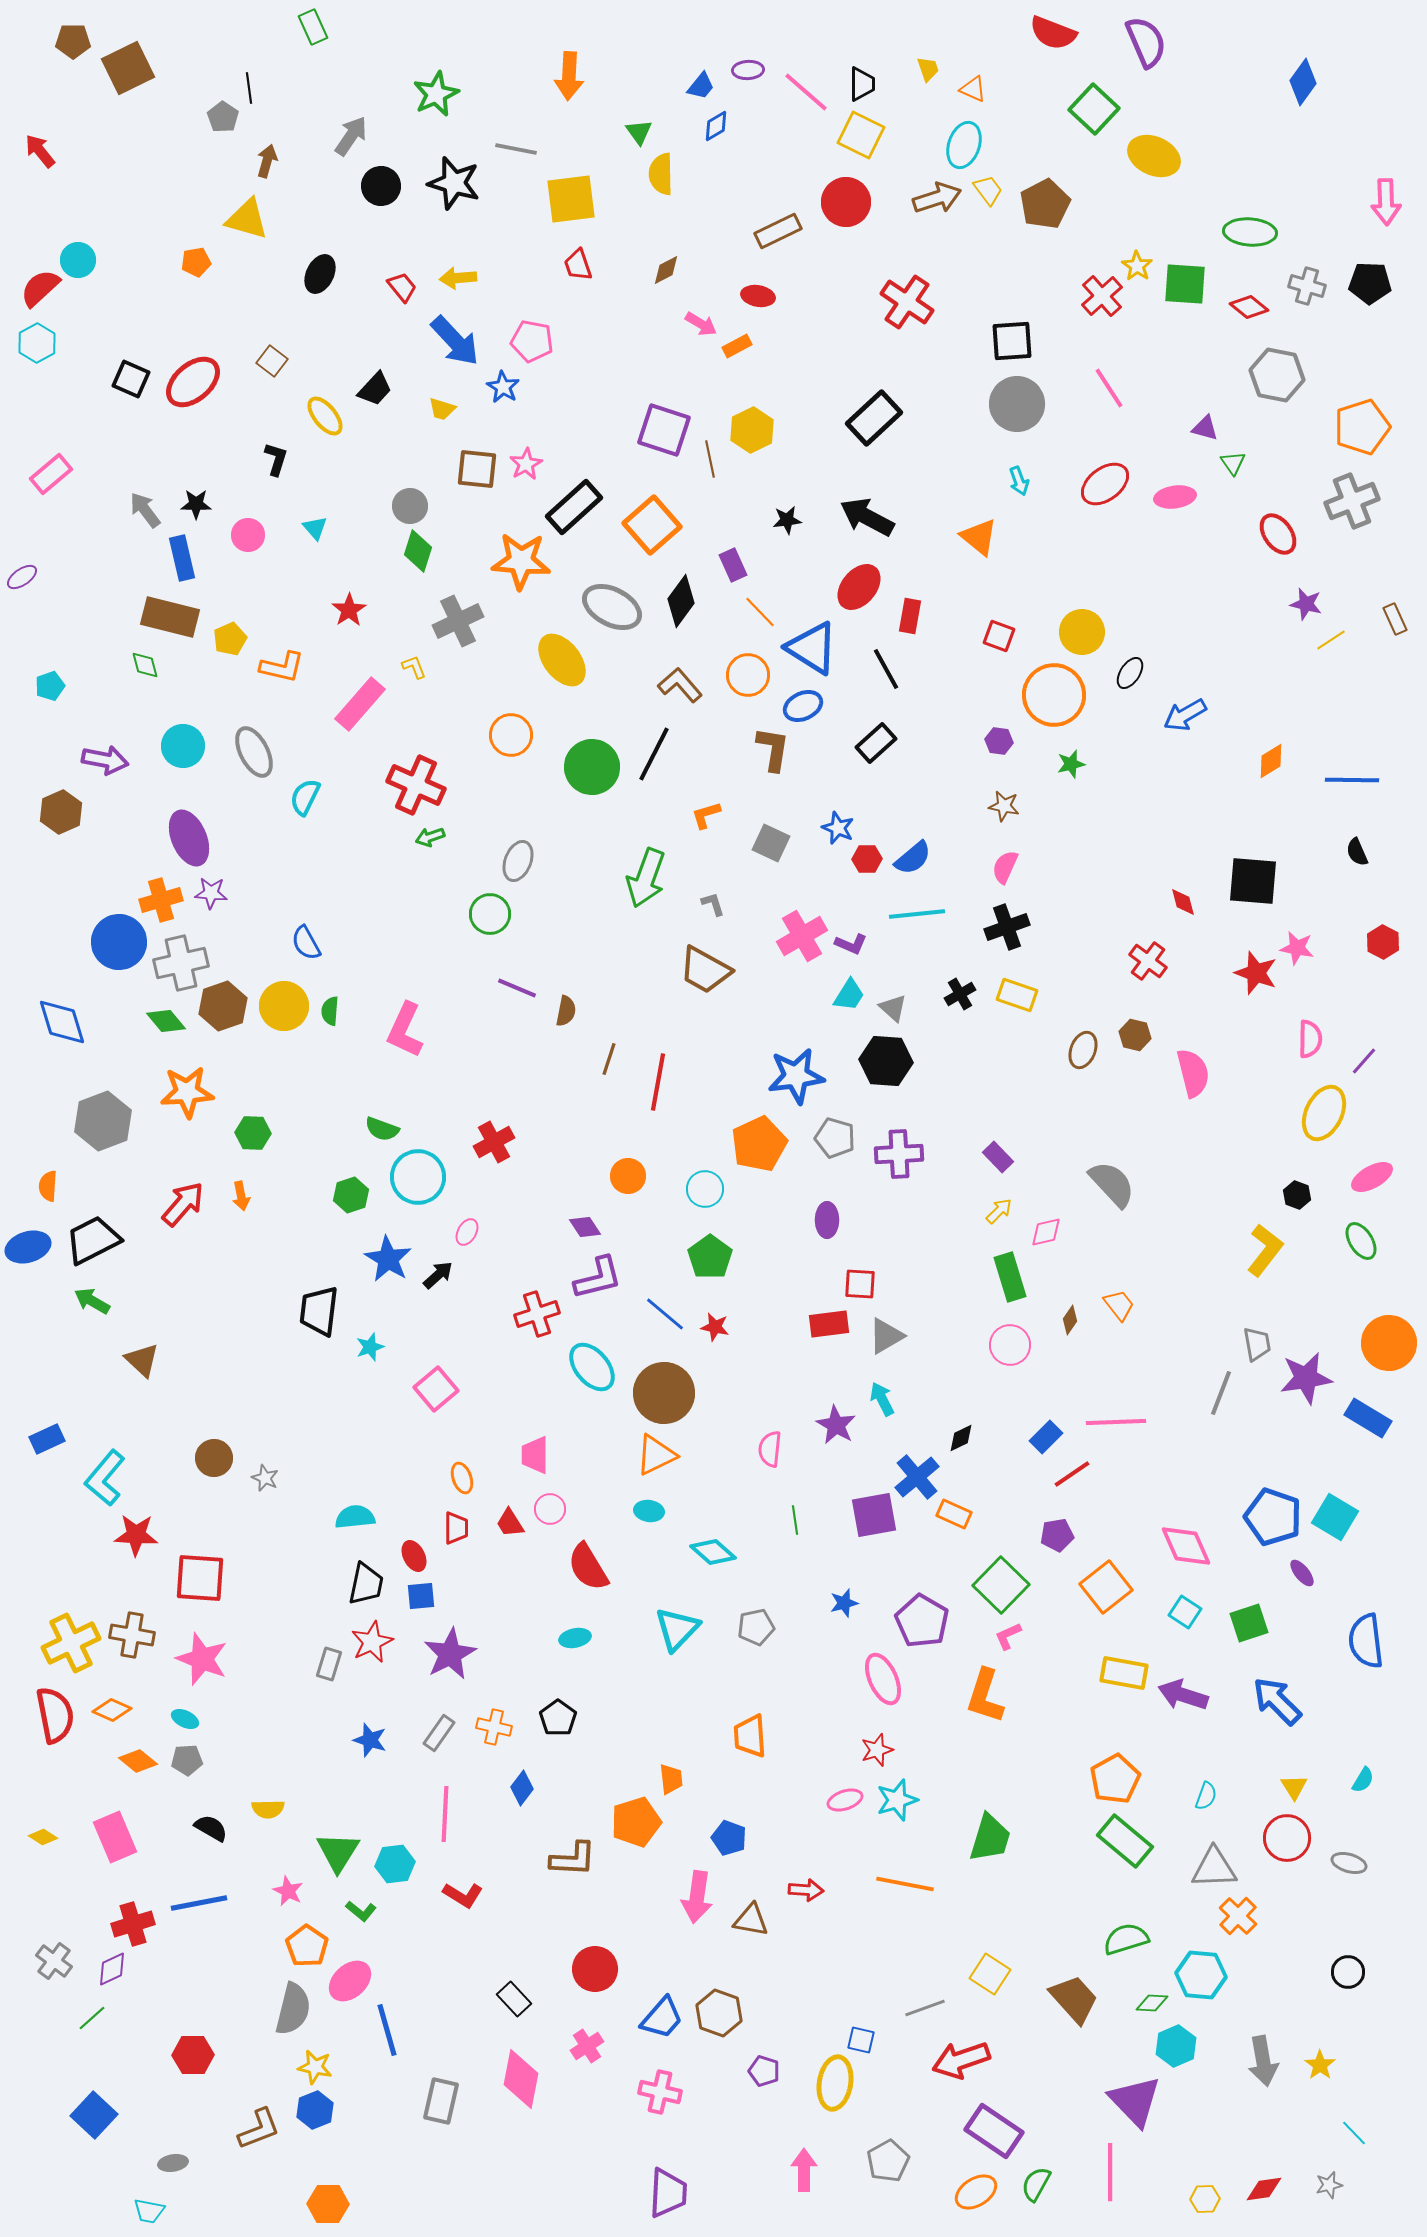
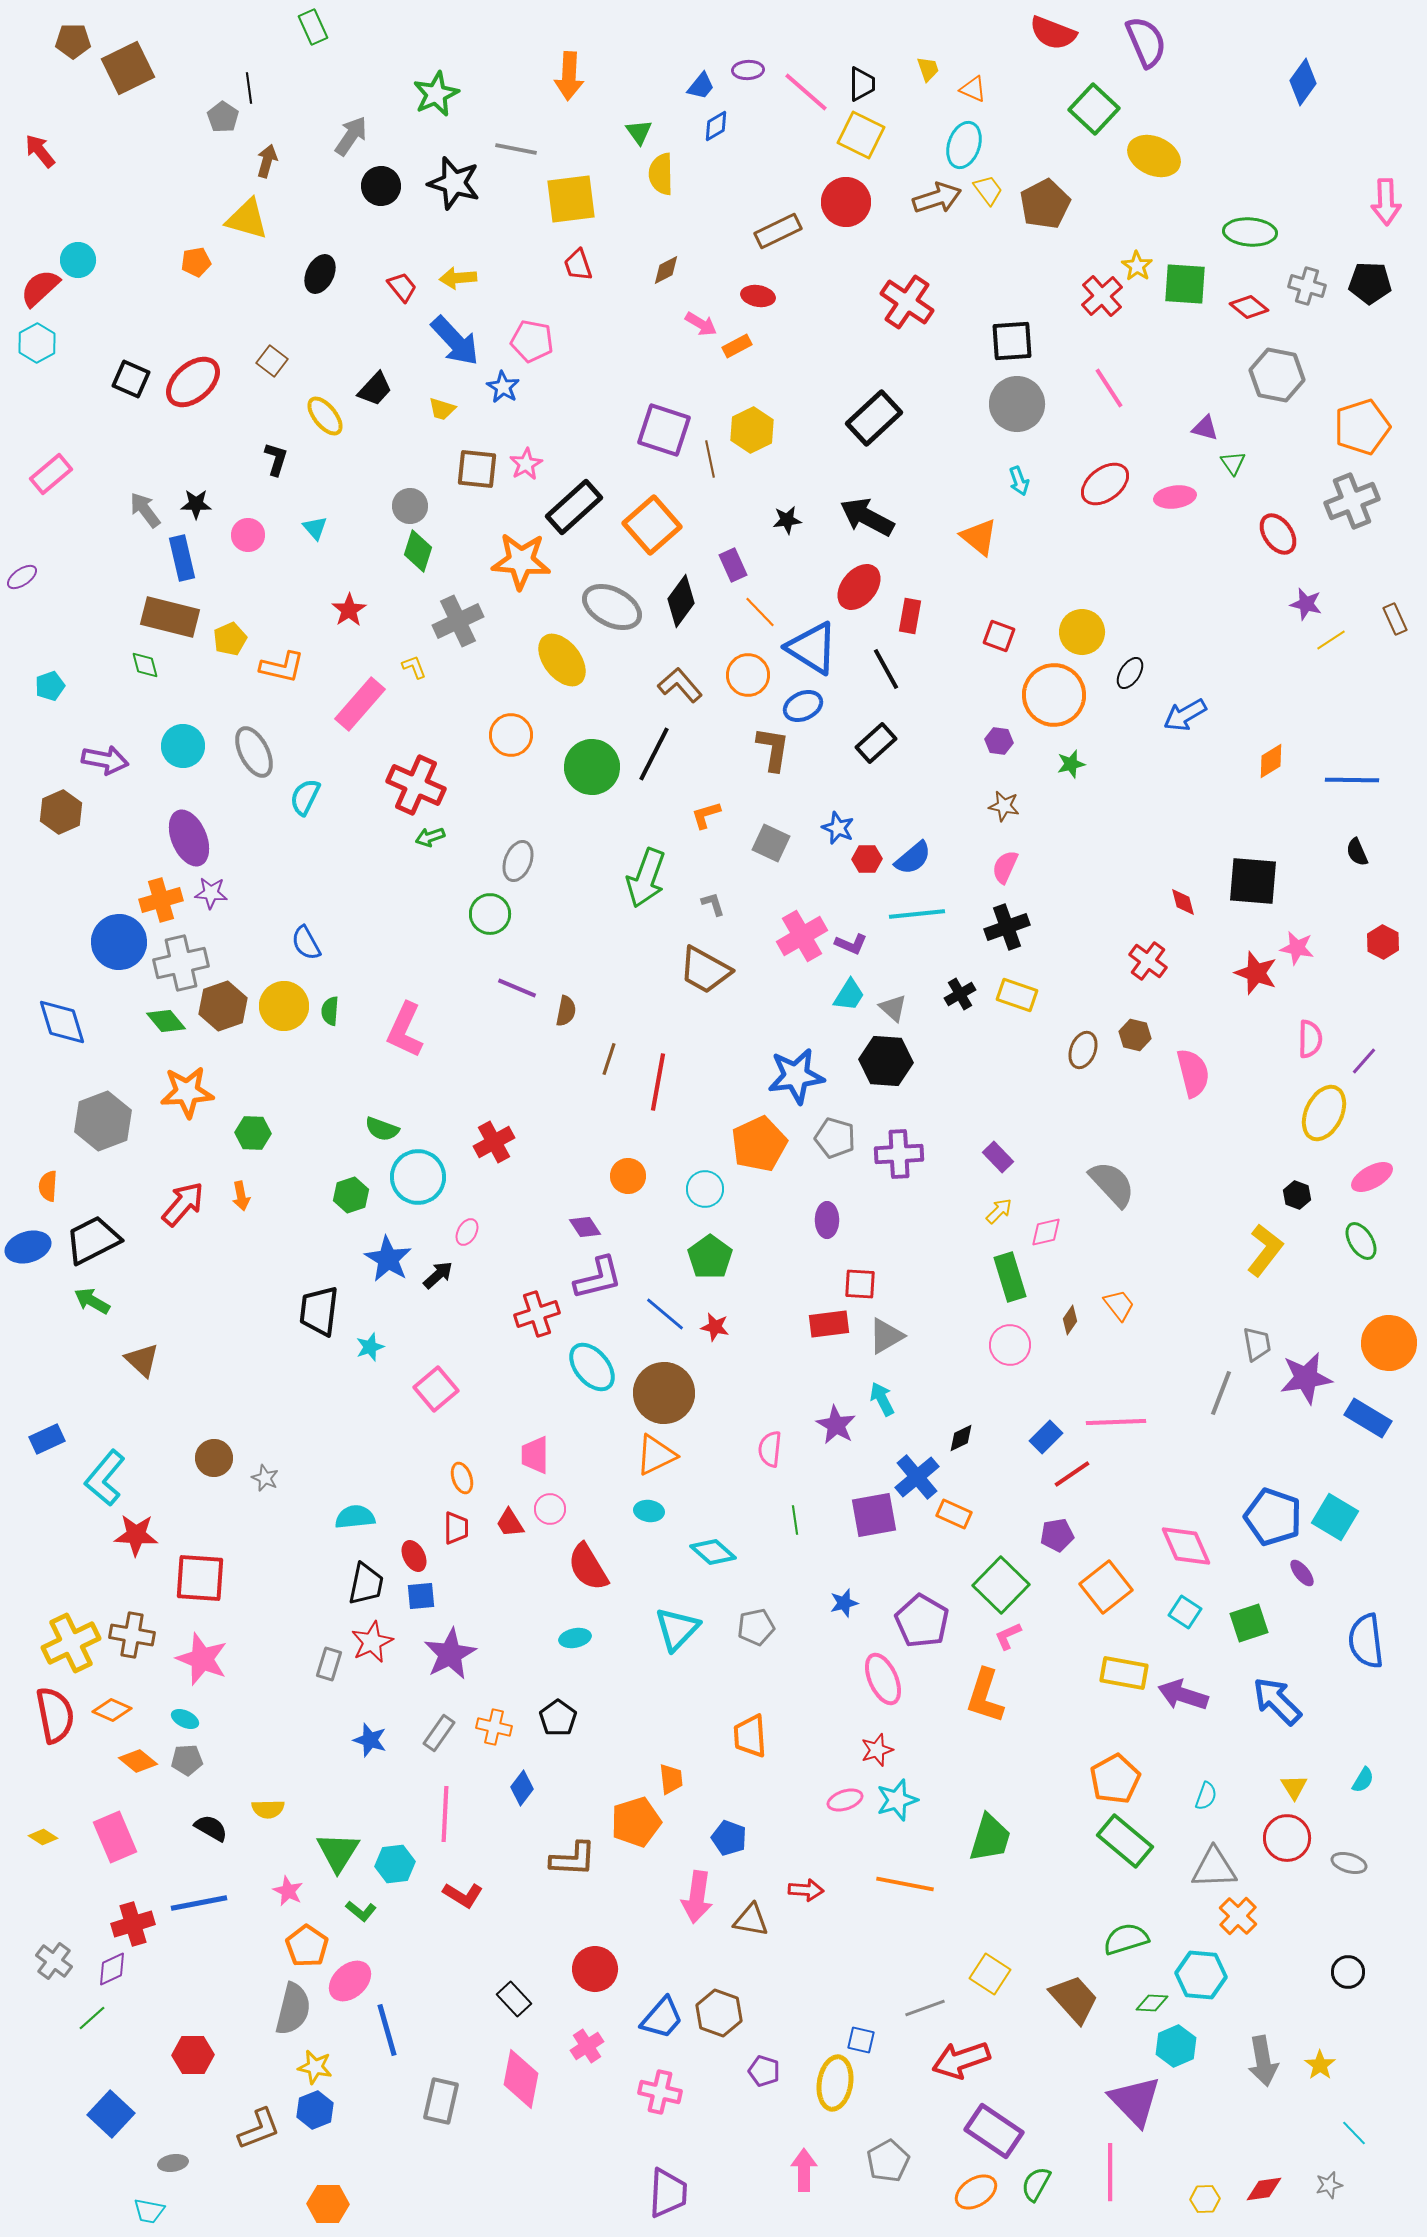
blue square at (94, 2115): moved 17 px right, 1 px up
